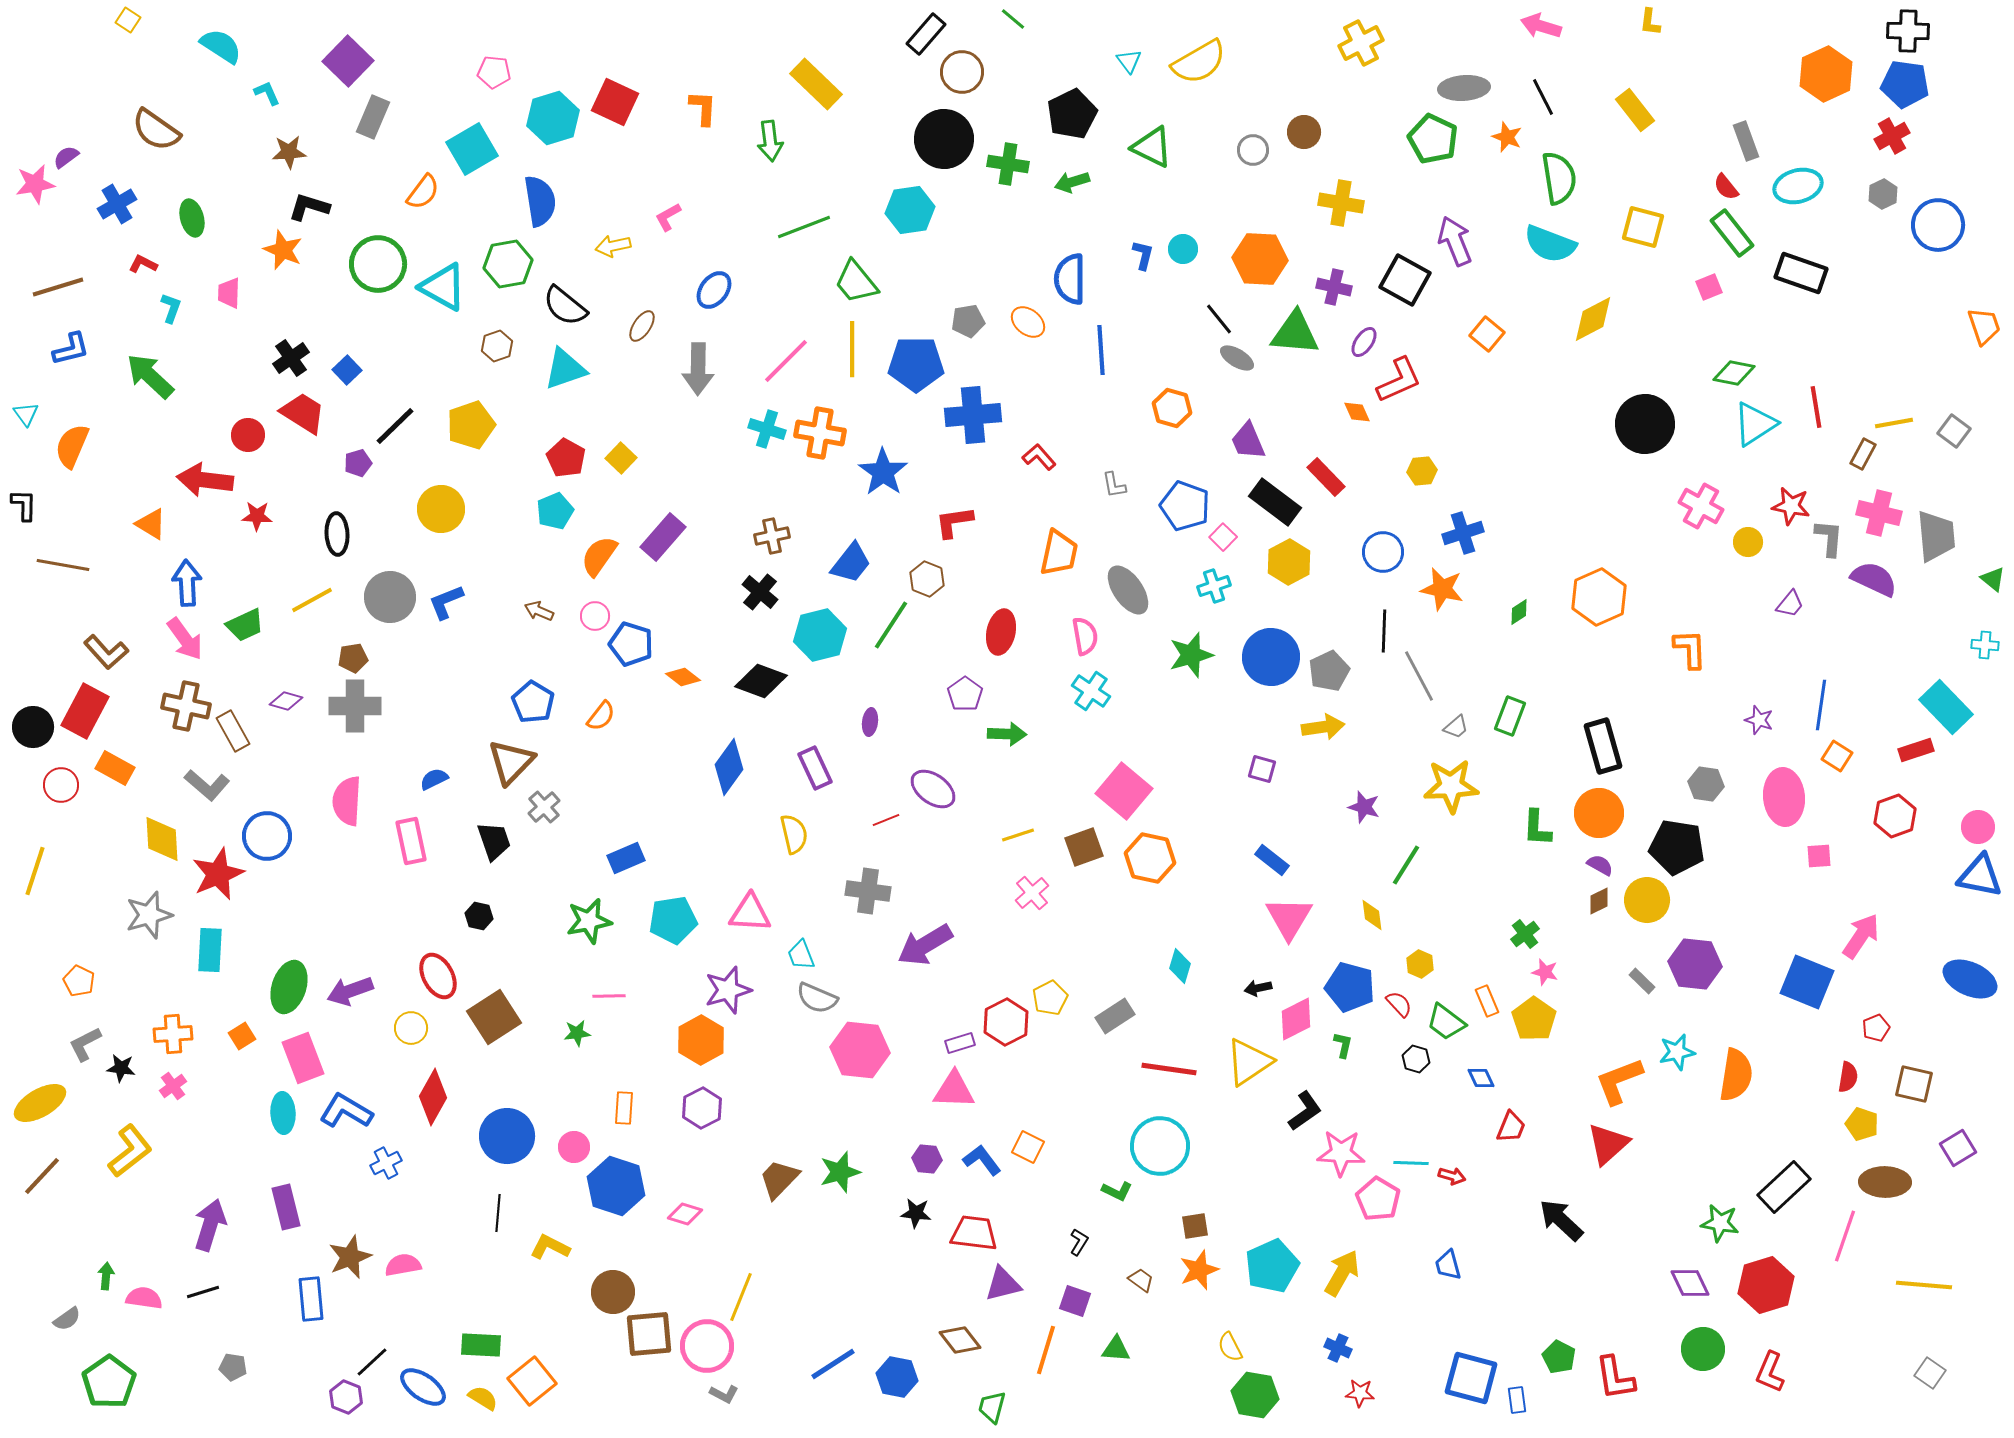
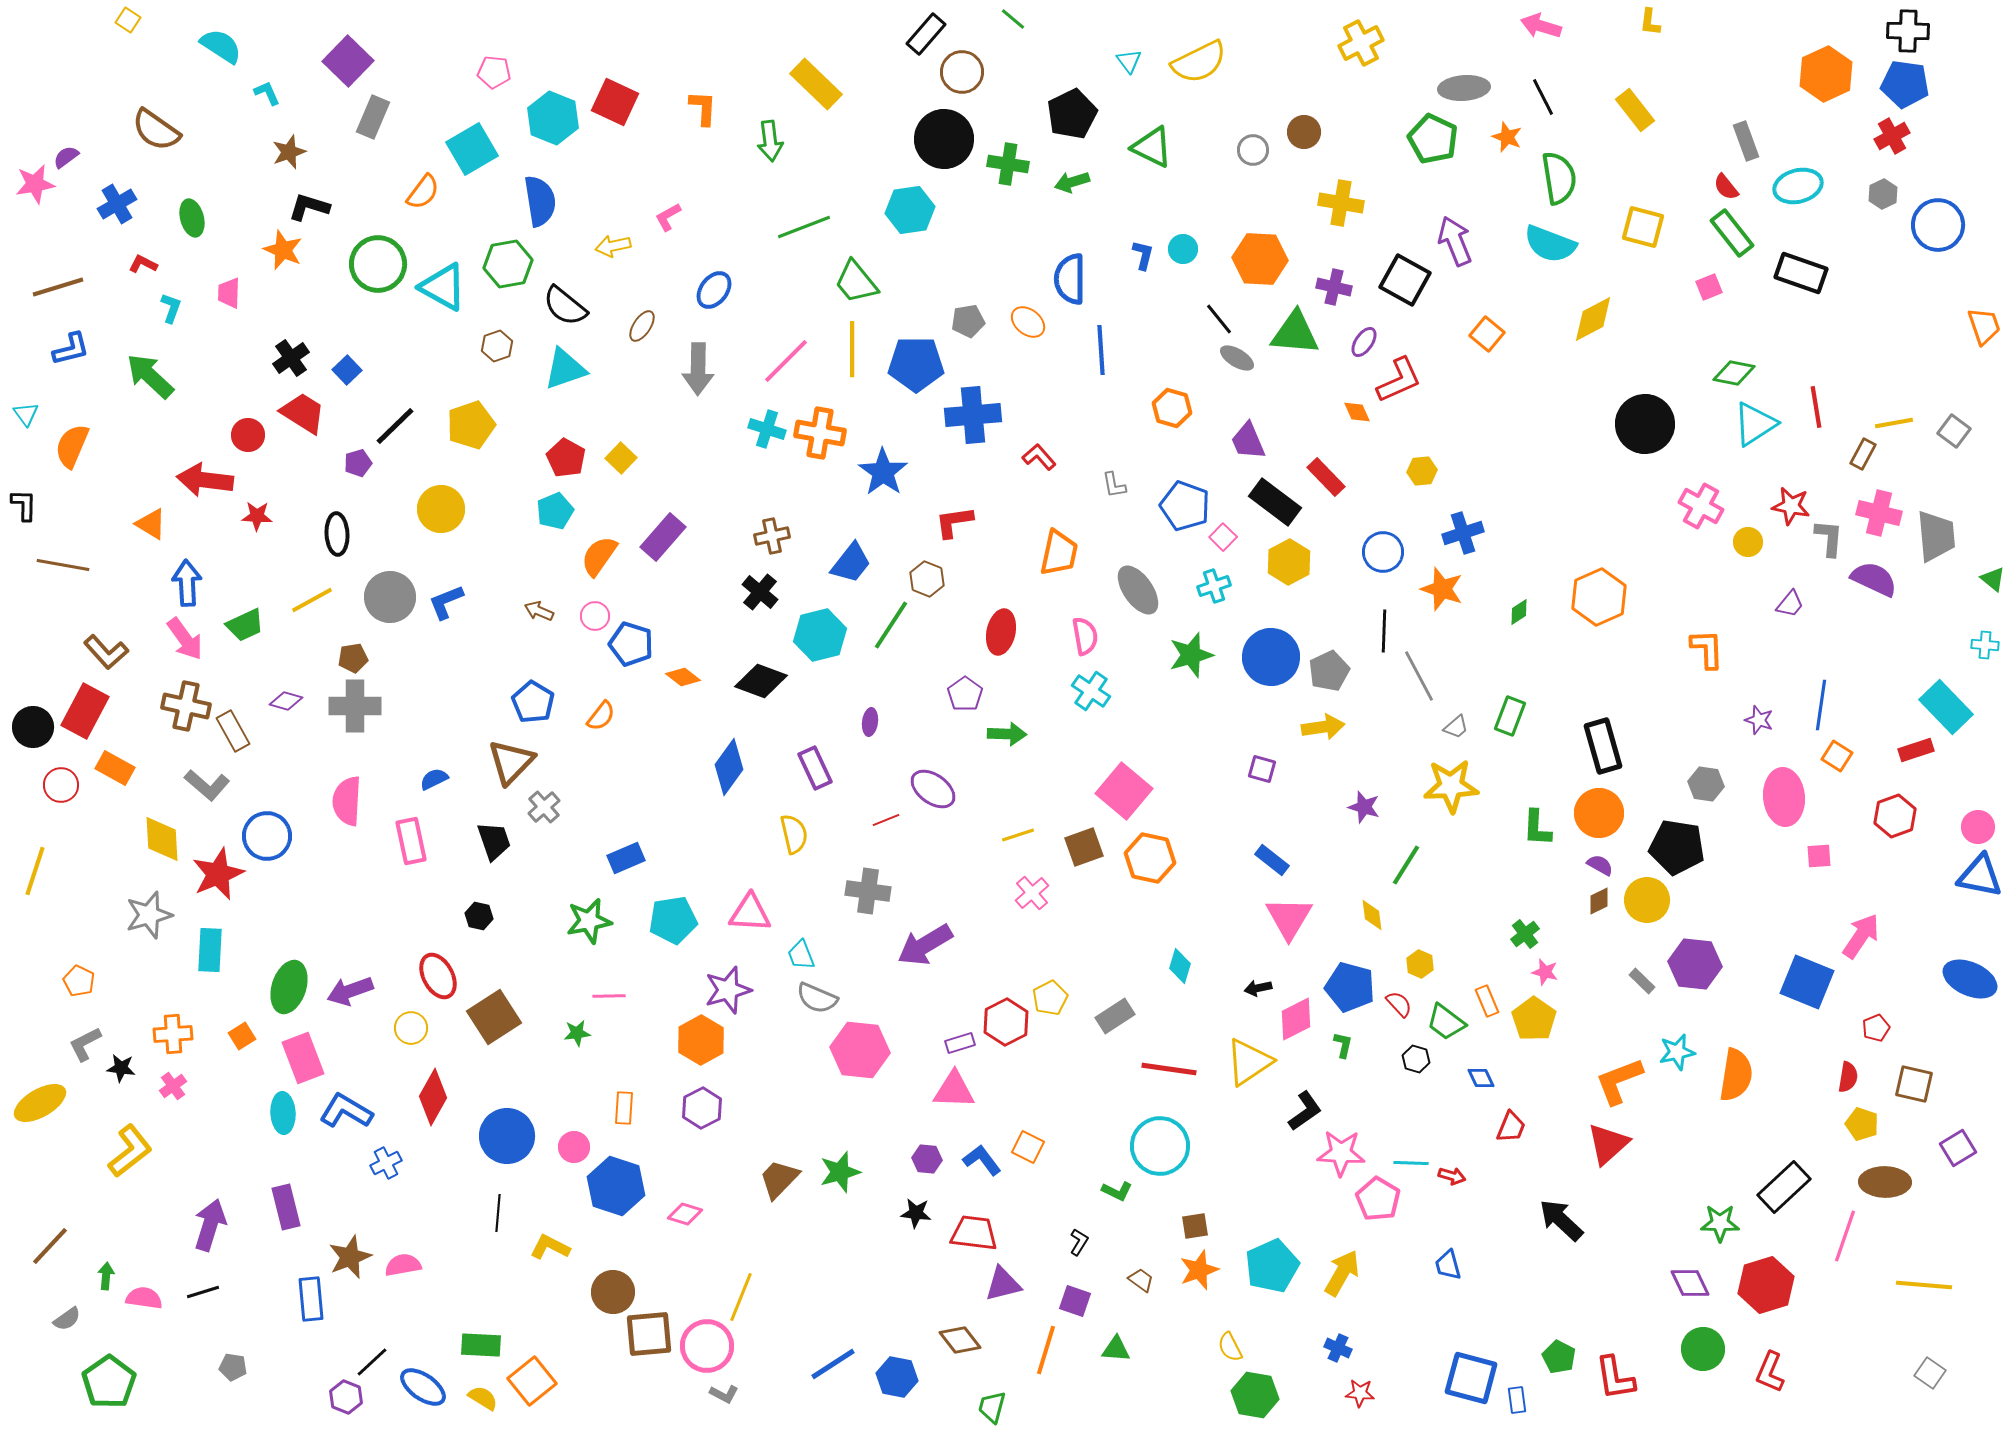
yellow semicircle at (1199, 62): rotated 4 degrees clockwise
cyan hexagon at (553, 118): rotated 21 degrees counterclockwise
brown star at (289, 152): rotated 16 degrees counterclockwise
orange star at (1442, 589): rotated 6 degrees clockwise
gray ellipse at (1128, 590): moved 10 px right
orange L-shape at (1690, 649): moved 17 px right
brown line at (42, 1176): moved 8 px right, 70 px down
green star at (1720, 1223): rotated 9 degrees counterclockwise
